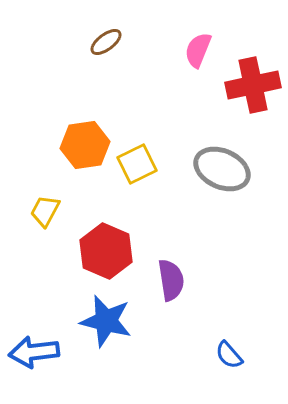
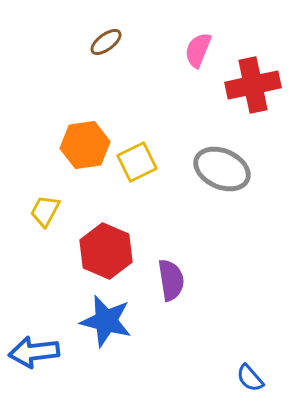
yellow square: moved 2 px up
blue semicircle: moved 21 px right, 23 px down
